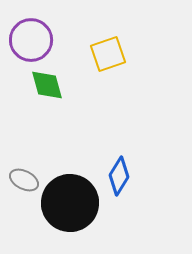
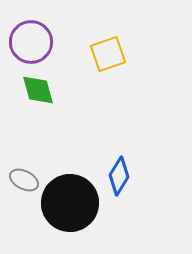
purple circle: moved 2 px down
green diamond: moved 9 px left, 5 px down
